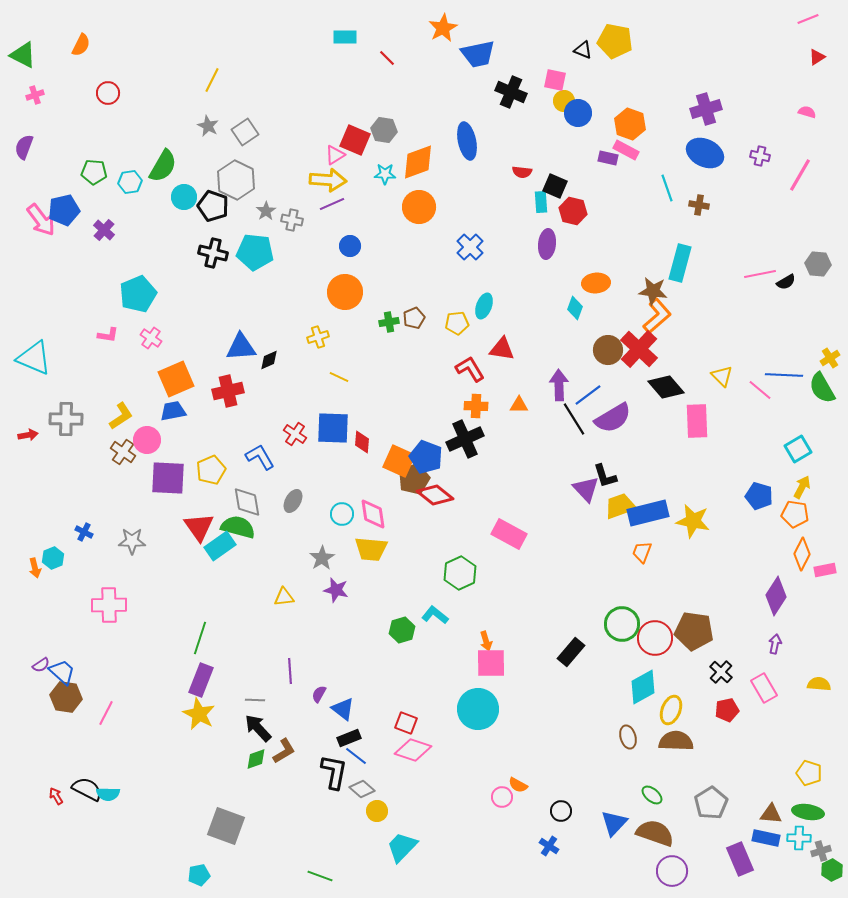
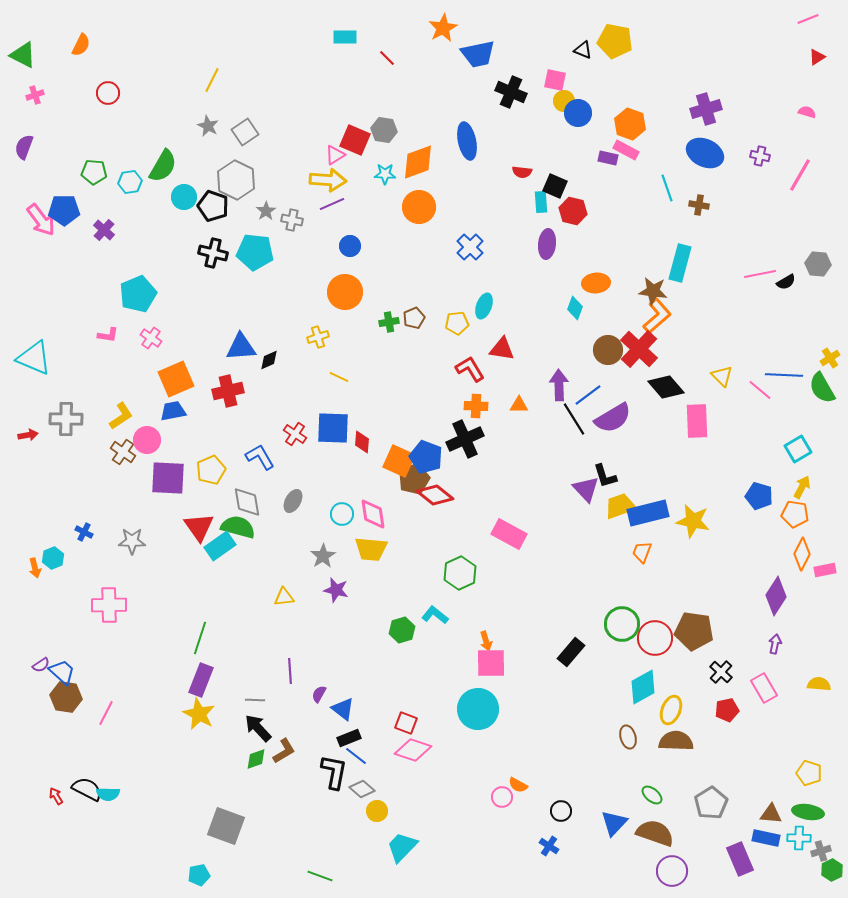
blue pentagon at (64, 210): rotated 12 degrees clockwise
gray star at (322, 558): moved 1 px right, 2 px up
